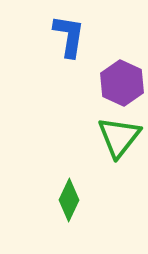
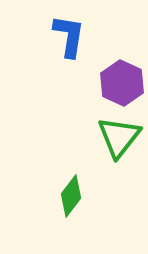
green diamond: moved 2 px right, 4 px up; rotated 12 degrees clockwise
